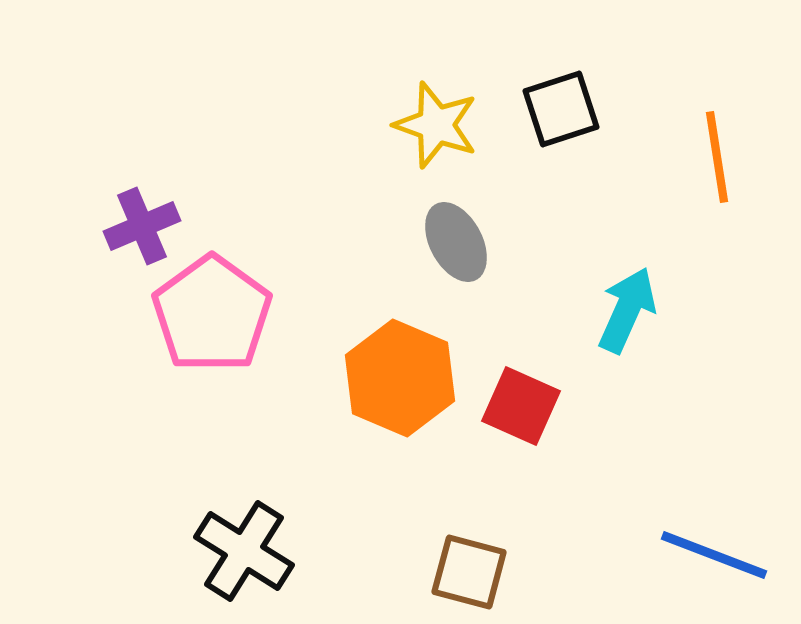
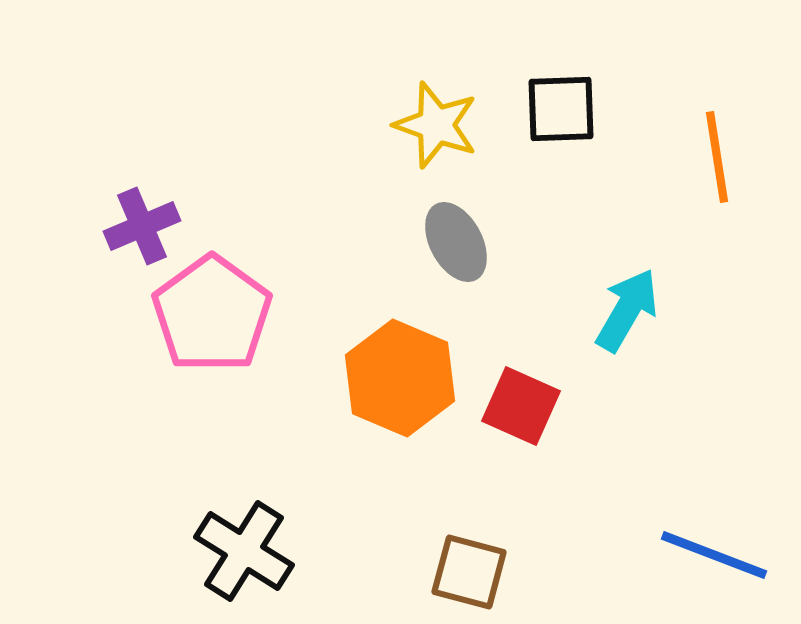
black square: rotated 16 degrees clockwise
cyan arrow: rotated 6 degrees clockwise
